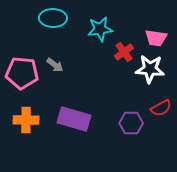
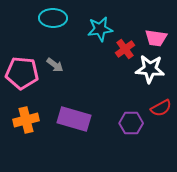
red cross: moved 1 px right, 3 px up
orange cross: rotated 15 degrees counterclockwise
